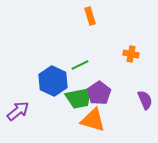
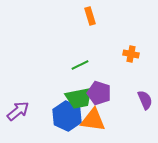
blue hexagon: moved 14 px right, 35 px down
purple pentagon: rotated 20 degrees counterclockwise
orange triangle: rotated 8 degrees counterclockwise
